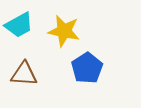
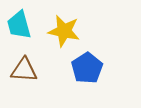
cyan trapezoid: rotated 104 degrees clockwise
brown triangle: moved 4 px up
